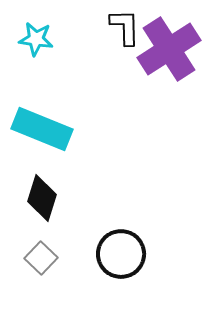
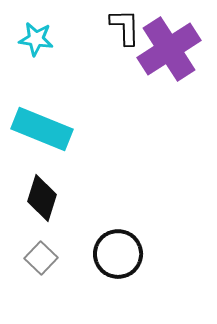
black circle: moved 3 px left
